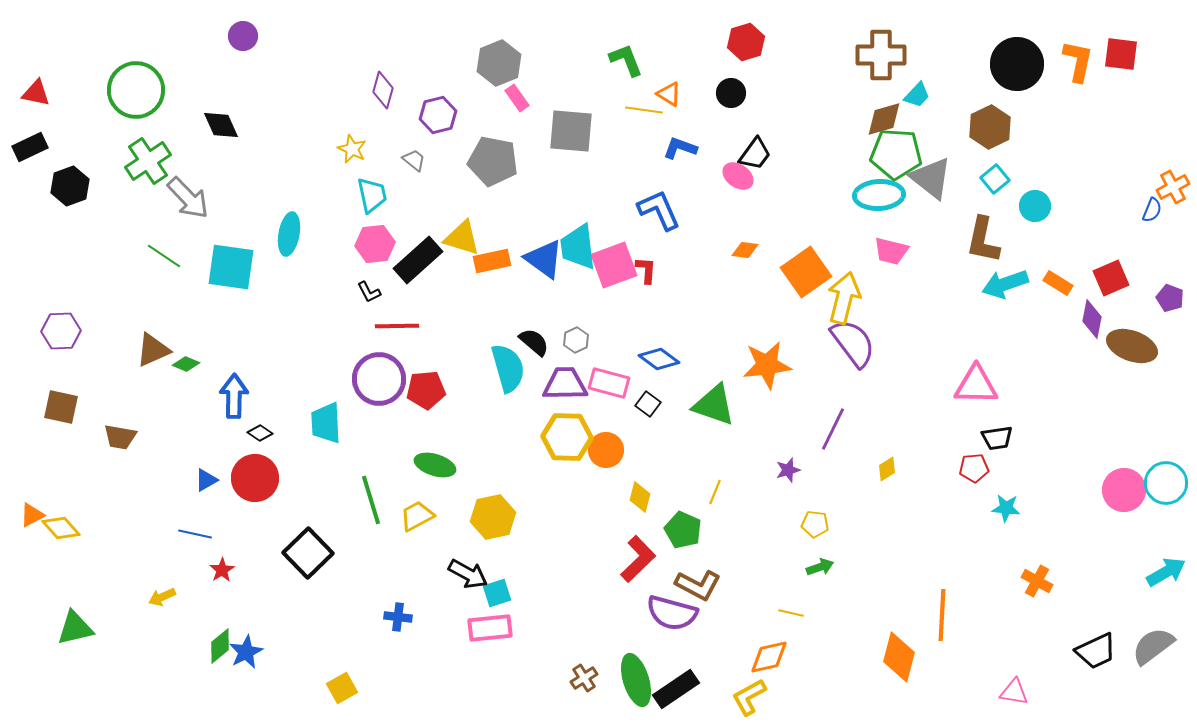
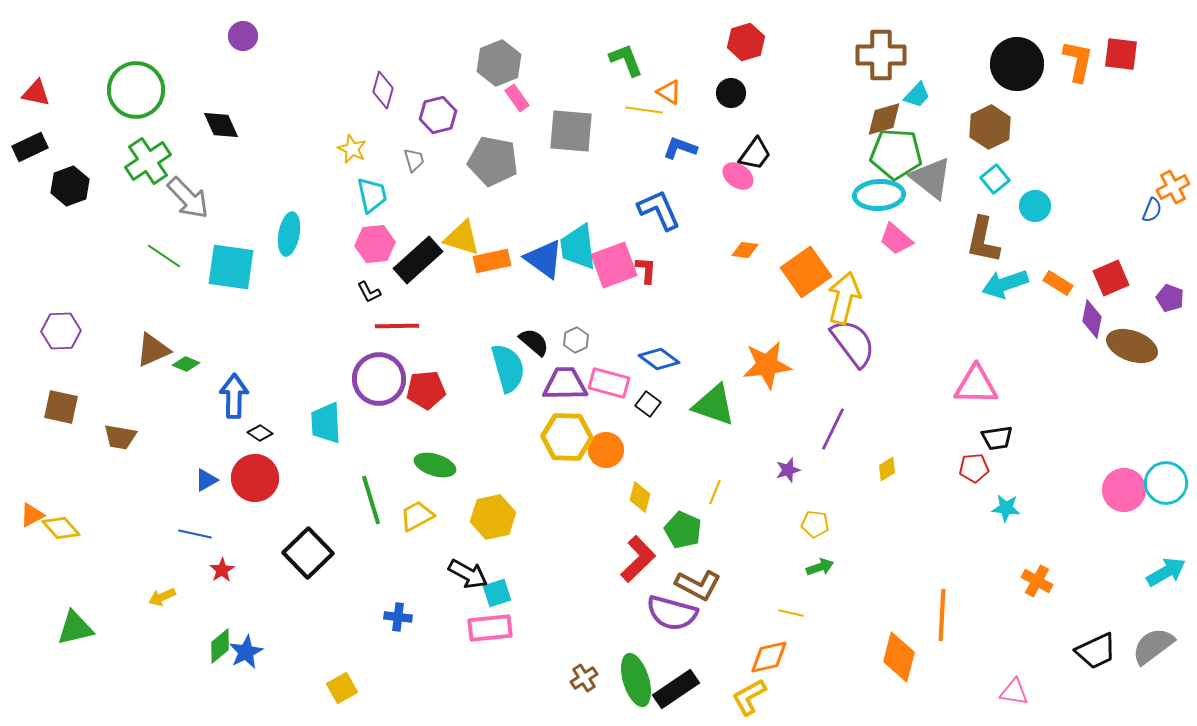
orange triangle at (669, 94): moved 2 px up
gray trapezoid at (414, 160): rotated 35 degrees clockwise
pink trapezoid at (891, 251): moved 5 px right, 12 px up; rotated 27 degrees clockwise
